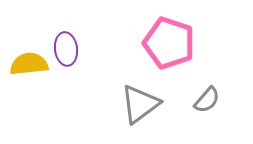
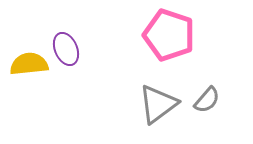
pink pentagon: moved 8 px up
purple ellipse: rotated 16 degrees counterclockwise
gray triangle: moved 18 px right
